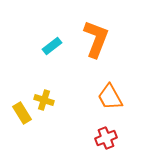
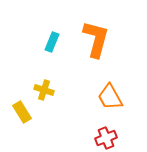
orange L-shape: rotated 6 degrees counterclockwise
cyan rectangle: moved 4 px up; rotated 30 degrees counterclockwise
yellow cross: moved 10 px up
yellow rectangle: moved 1 px up
